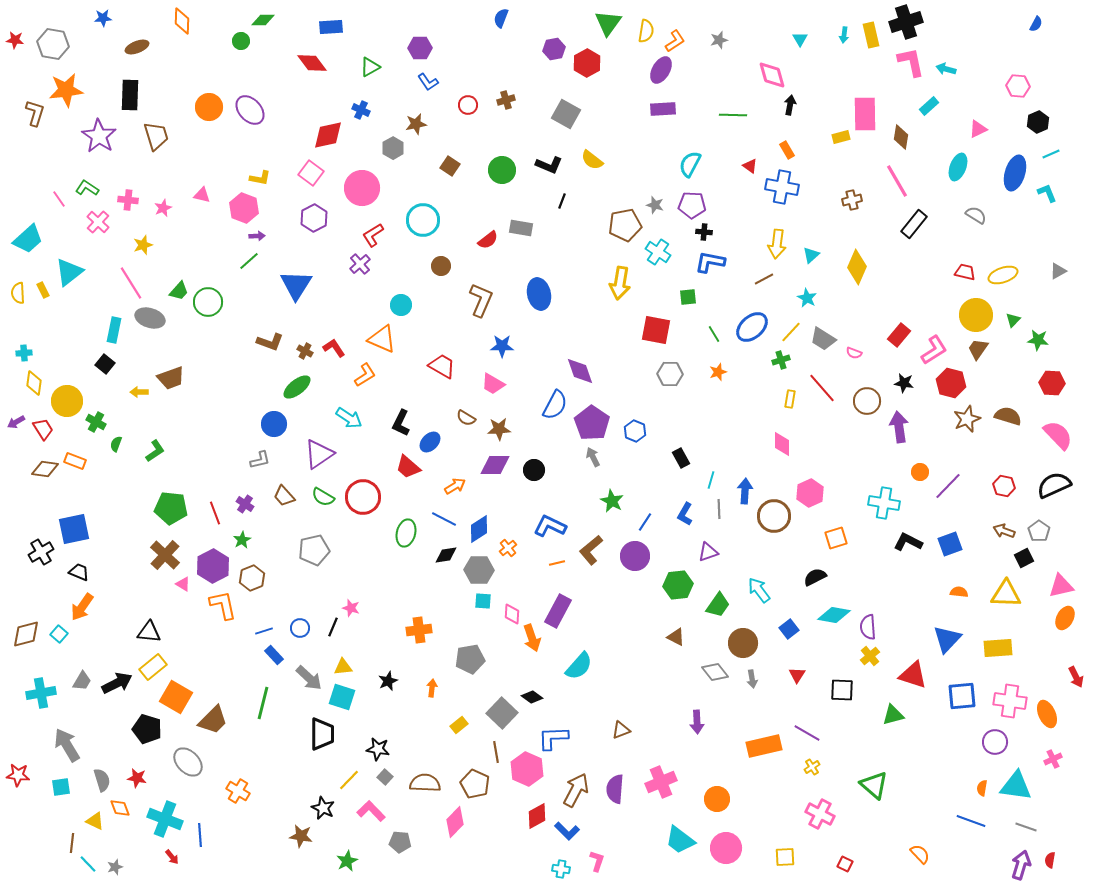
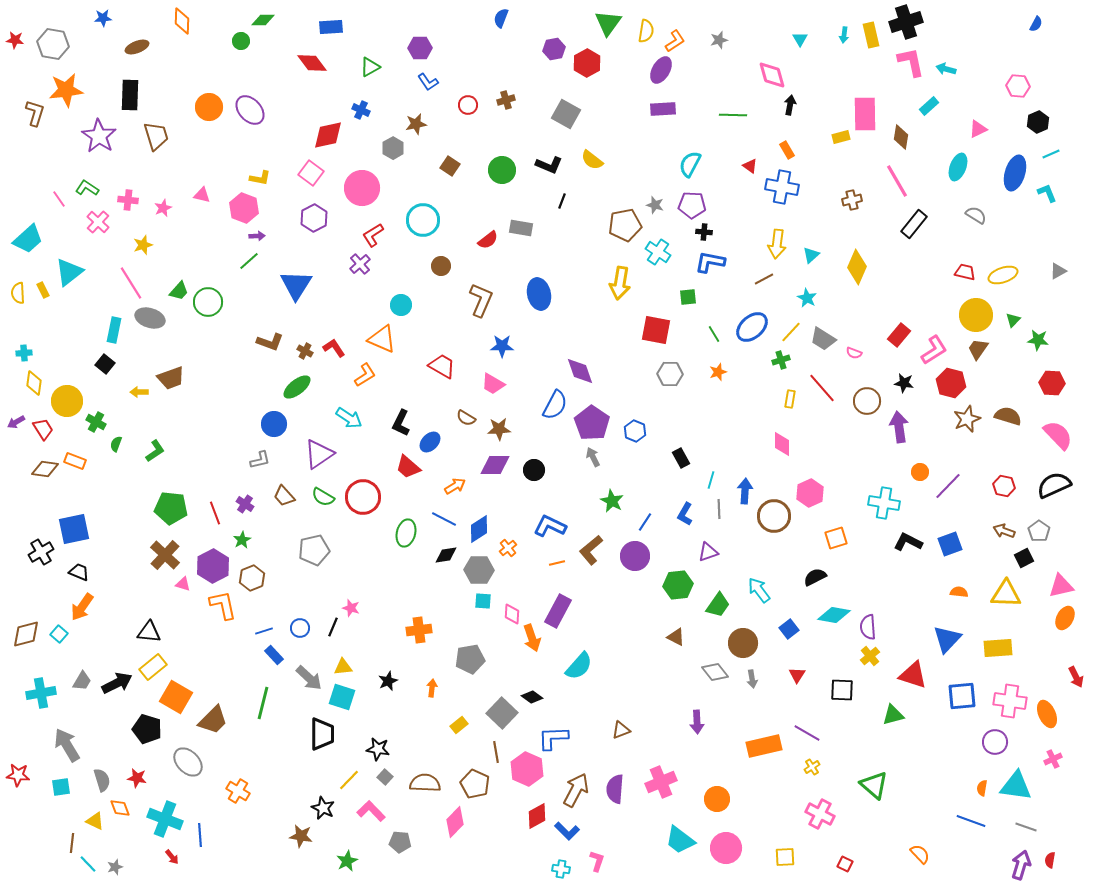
pink triangle at (183, 584): rotated 14 degrees counterclockwise
